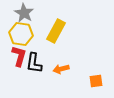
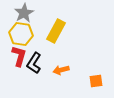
gray star: rotated 12 degrees clockwise
black L-shape: rotated 25 degrees clockwise
orange arrow: moved 1 px down
